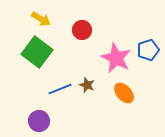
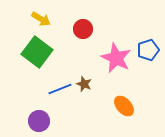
red circle: moved 1 px right, 1 px up
brown star: moved 3 px left, 1 px up
orange ellipse: moved 13 px down
